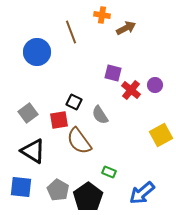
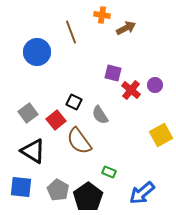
red square: moved 3 px left; rotated 30 degrees counterclockwise
